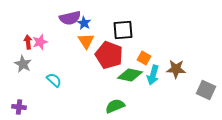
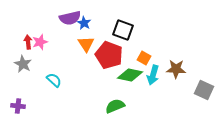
black square: rotated 25 degrees clockwise
orange triangle: moved 3 px down
gray square: moved 2 px left
purple cross: moved 1 px left, 1 px up
